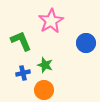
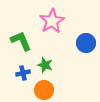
pink star: moved 1 px right
